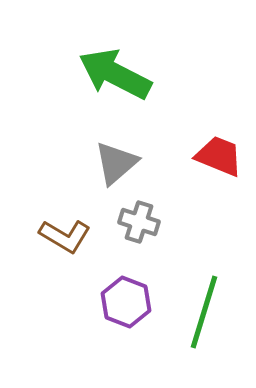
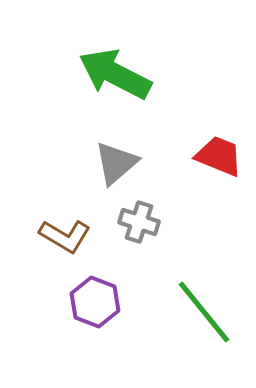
purple hexagon: moved 31 px left
green line: rotated 56 degrees counterclockwise
